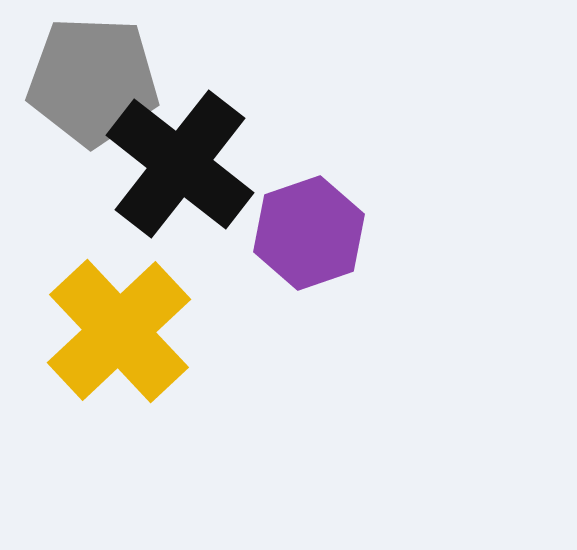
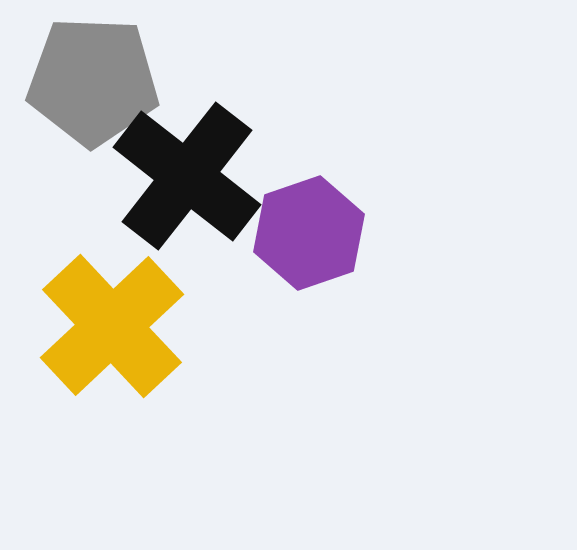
black cross: moved 7 px right, 12 px down
yellow cross: moved 7 px left, 5 px up
